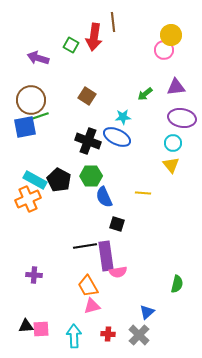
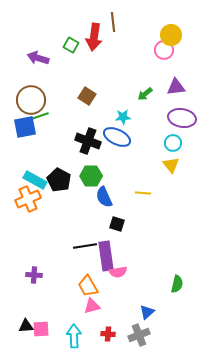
gray cross: rotated 25 degrees clockwise
